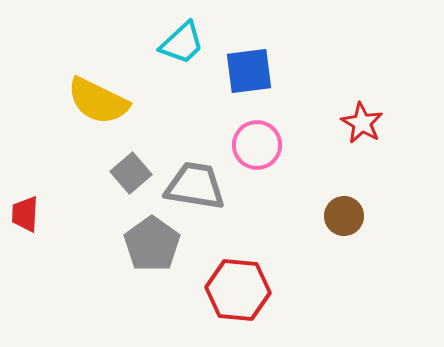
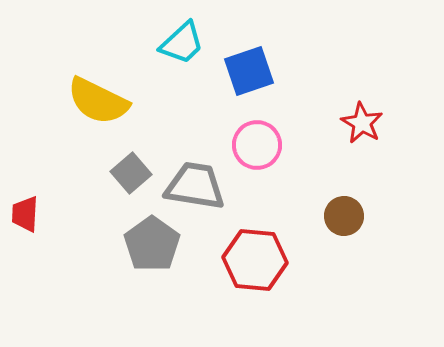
blue square: rotated 12 degrees counterclockwise
red hexagon: moved 17 px right, 30 px up
